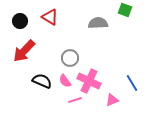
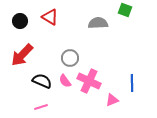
red arrow: moved 2 px left, 4 px down
blue line: rotated 30 degrees clockwise
pink line: moved 34 px left, 7 px down
